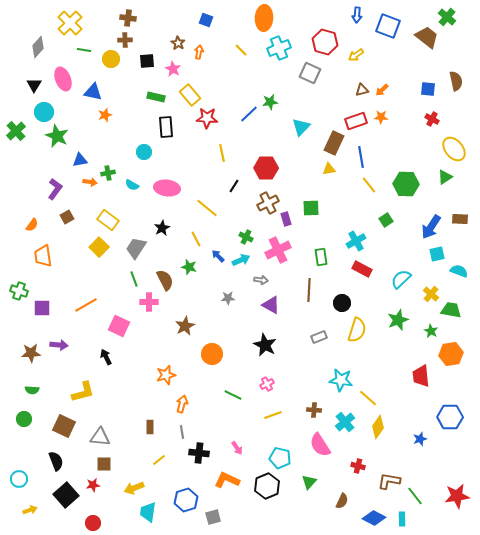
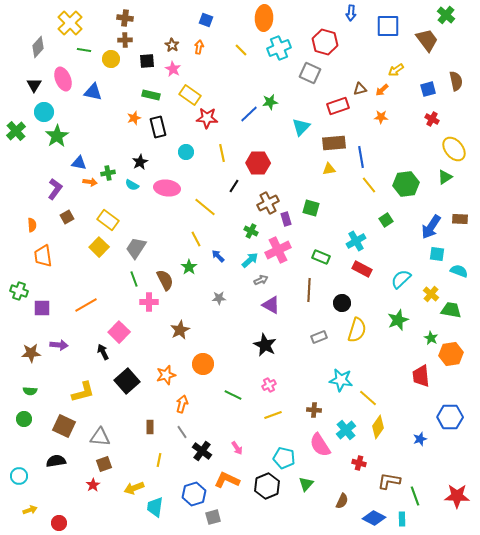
blue arrow at (357, 15): moved 6 px left, 2 px up
green cross at (447, 17): moved 1 px left, 2 px up
brown cross at (128, 18): moved 3 px left
blue square at (388, 26): rotated 20 degrees counterclockwise
brown trapezoid at (427, 37): moved 3 px down; rotated 15 degrees clockwise
brown star at (178, 43): moved 6 px left, 2 px down
orange arrow at (199, 52): moved 5 px up
yellow arrow at (356, 55): moved 40 px right, 15 px down
blue square at (428, 89): rotated 21 degrees counterclockwise
brown triangle at (362, 90): moved 2 px left, 1 px up
yellow rectangle at (190, 95): rotated 15 degrees counterclockwise
green rectangle at (156, 97): moved 5 px left, 2 px up
orange star at (105, 115): moved 29 px right, 3 px down
red rectangle at (356, 121): moved 18 px left, 15 px up
black rectangle at (166, 127): moved 8 px left; rotated 10 degrees counterclockwise
green star at (57, 136): rotated 15 degrees clockwise
brown rectangle at (334, 143): rotated 60 degrees clockwise
cyan circle at (144, 152): moved 42 px right
blue triangle at (80, 160): moved 1 px left, 3 px down; rotated 21 degrees clockwise
red hexagon at (266, 168): moved 8 px left, 5 px up
green hexagon at (406, 184): rotated 10 degrees counterclockwise
yellow line at (207, 208): moved 2 px left, 1 px up
green square at (311, 208): rotated 18 degrees clockwise
orange semicircle at (32, 225): rotated 40 degrees counterclockwise
black star at (162, 228): moved 22 px left, 66 px up
green cross at (246, 237): moved 5 px right, 6 px up
cyan square at (437, 254): rotated 21 degrees clockwise
green rectangle at (321, 257): rotated 60 degrees counterclockwise
cyan arrow at (241, 260): moved 9 px right; rotated 18 degrees counterclockwise
green star at (189, 267): rotated 21 degrees clockwise
gray arrow at (261, 280): rotated 32 degrees counterclockwise
gray star at (228, 298): moved 9 px left
pink square at (119, 326): moved 6 px down; rotated 20 degrees clockwise
brown star at (185, 326): moved 5 px left, 4 px down
green star at (431, 331): moved 7 px down
orange circle at (212, 354): moved 9 px left, 10 px down
black arrow at (106, 357): moved 3 px left, 5 px up
pink cross at (267, 384): moved 2 px right, 1 px down
green semicircle at (32, 390): moved 2 px left, 1 px down
cyan cross at (345, 422): moved 1 px right, 8 px down
gray line at (182, 432): rotated 24 degrees counterclockwise
black cross at (199, 453): moved 3 px right, 2 px up; rotated 30 degrees clockwise
cyan pentagon at (280, 458): moved 4 px right
yellow line at (159, 460): rotated 40 degrees counterclockwise
black semicircle at (56, 461): rotated 78 degrees counterclockwise
brown square at (104, 464): rotated 21 degrees counterclockwise
red cross at (358, 466): moved 1 px right, 3 px up
cyan circle at (19, 479): moved 3 px up
green triangle at (309, 482): moved 3 px left, 2 px down
red star at (93, 485): rotated 24 degrees counterclockwise
black square at (66, 495): moved 61 px right, 114 px up
green line at (415, 496): rotated 18 degrees clockwise
red star at (457, 496): rotated 10 degrees clockwise
blue hexagon at (186, 500): moved 8 px right, 6 px up
cyan trapezoid at (148, 512): moved 7 px right, 5 px up
red circle at (93, 523): moved 34 px left
